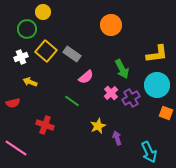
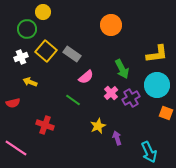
green line: moved 1 px right, 1 px up
